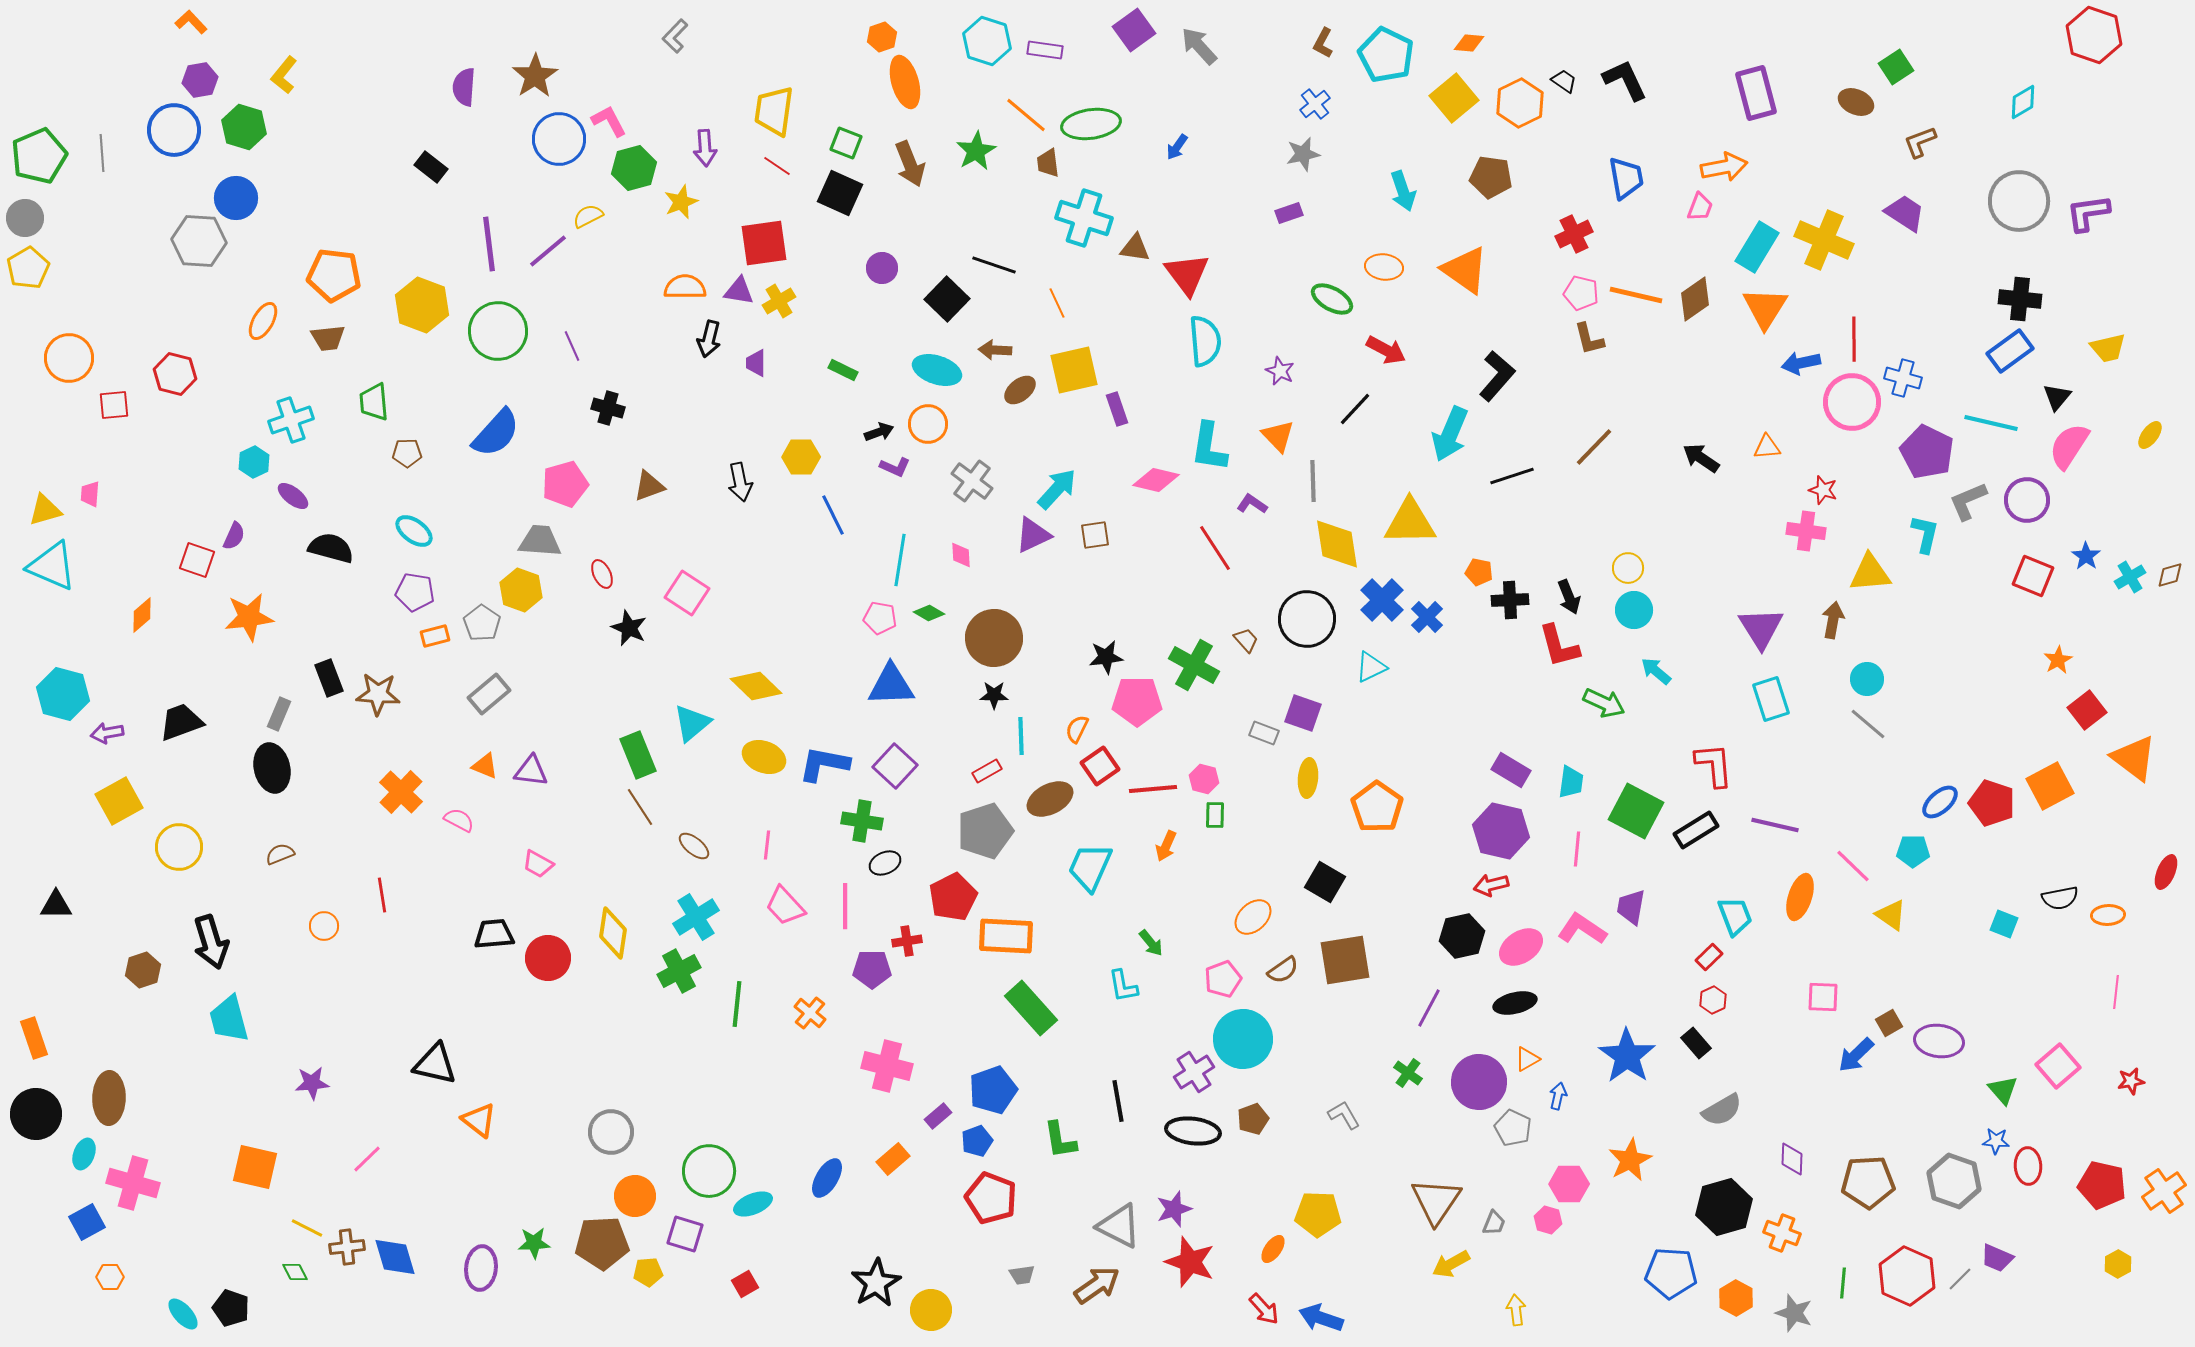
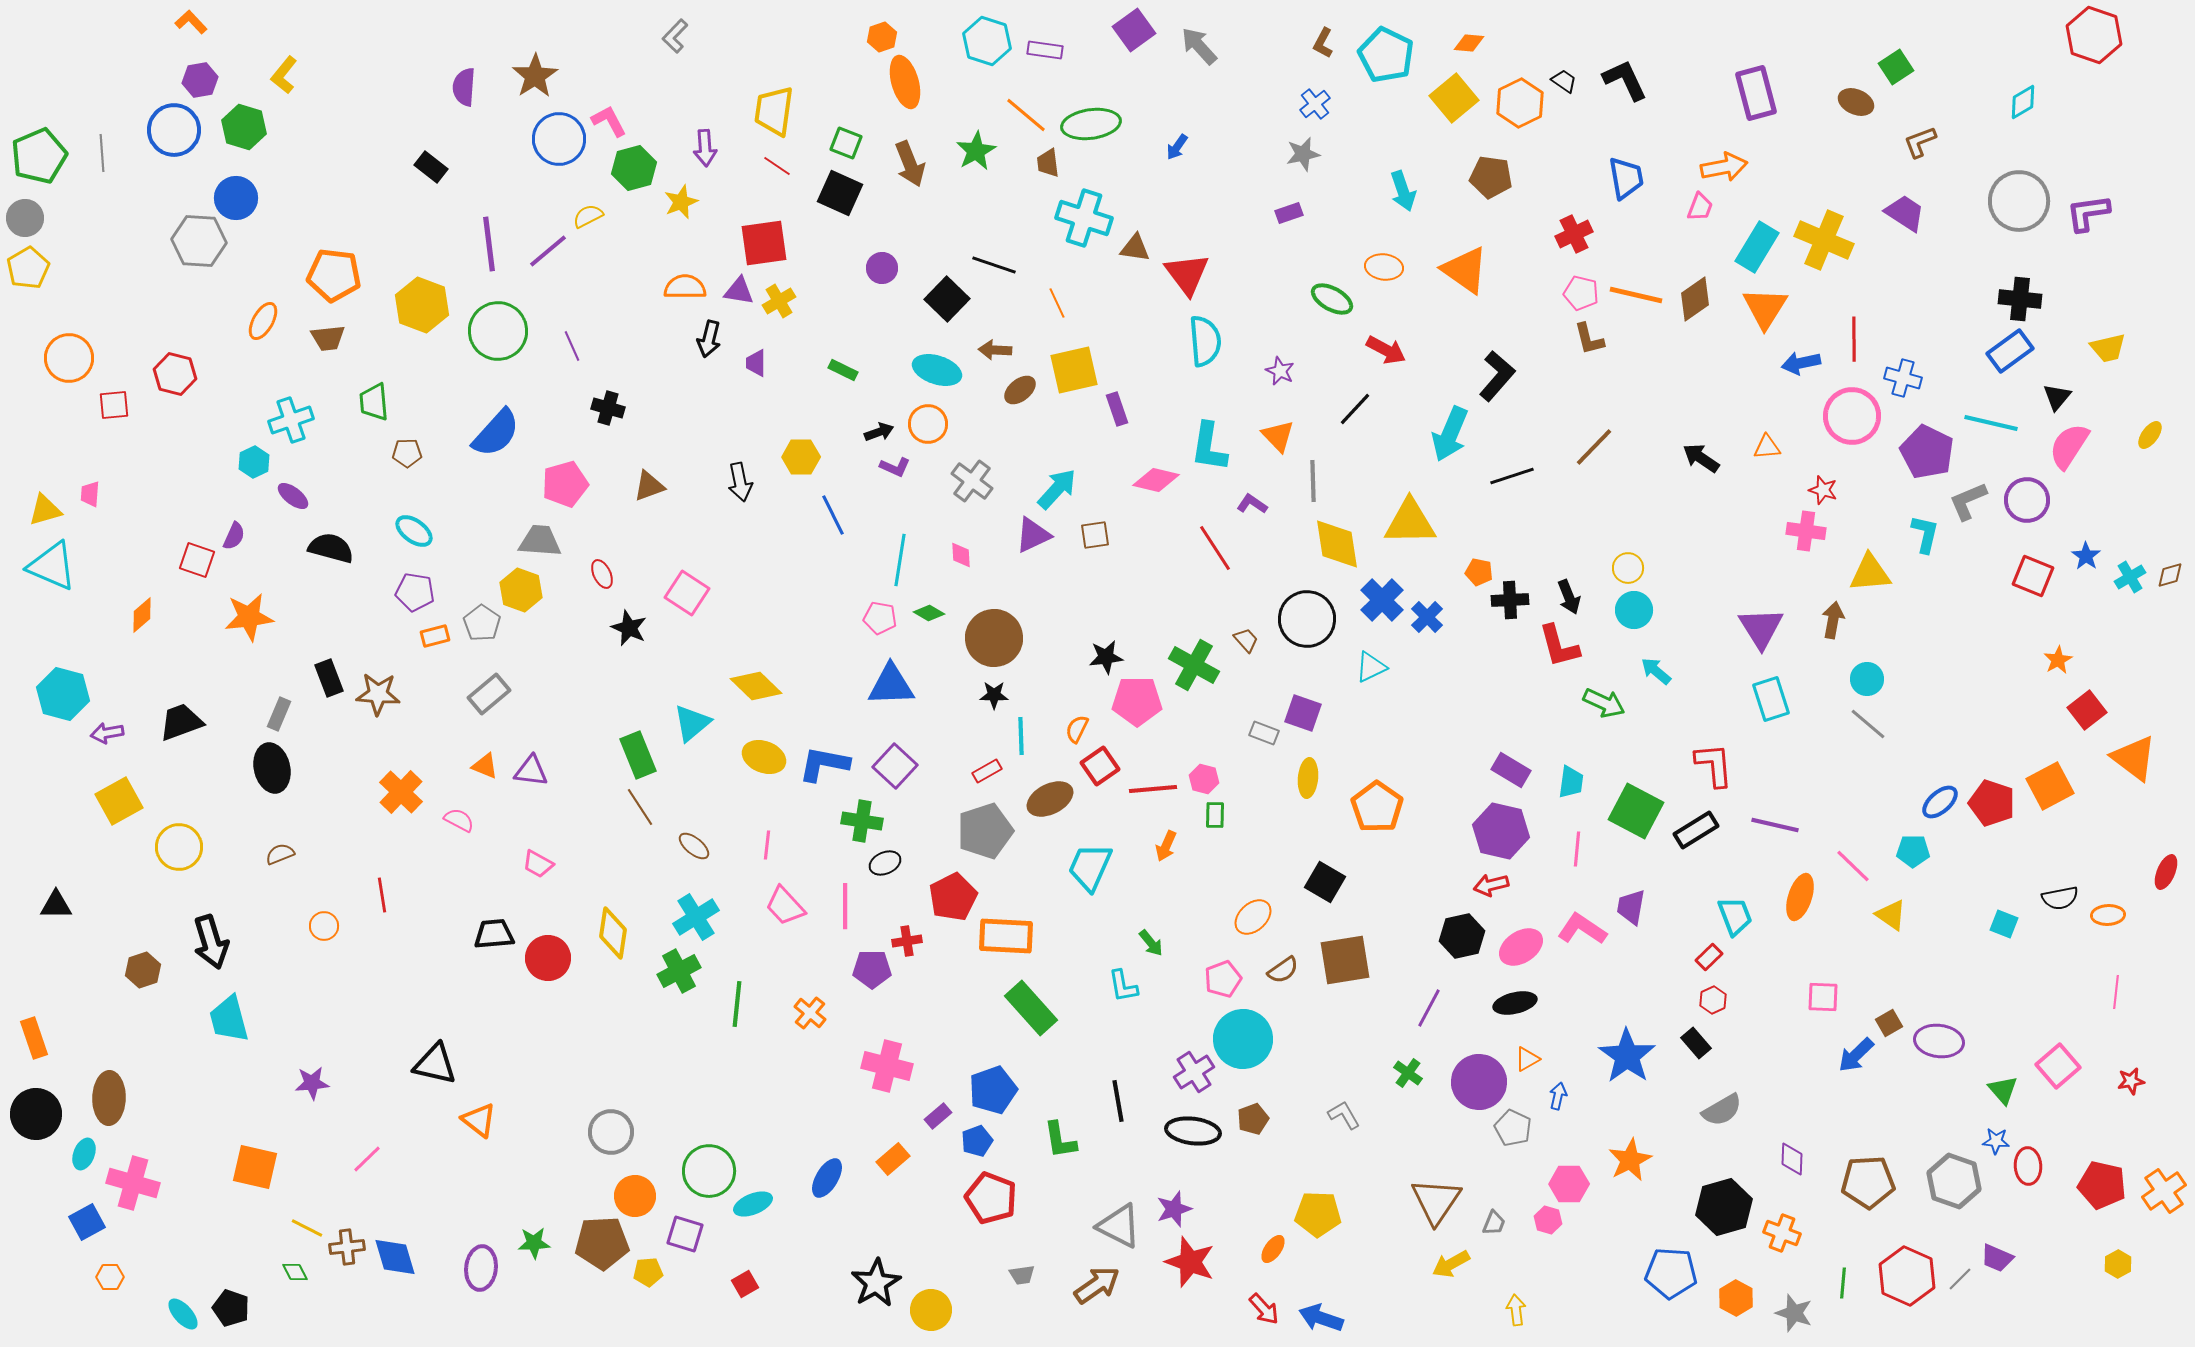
pink circle at (1852, 402): moved 14 px down
